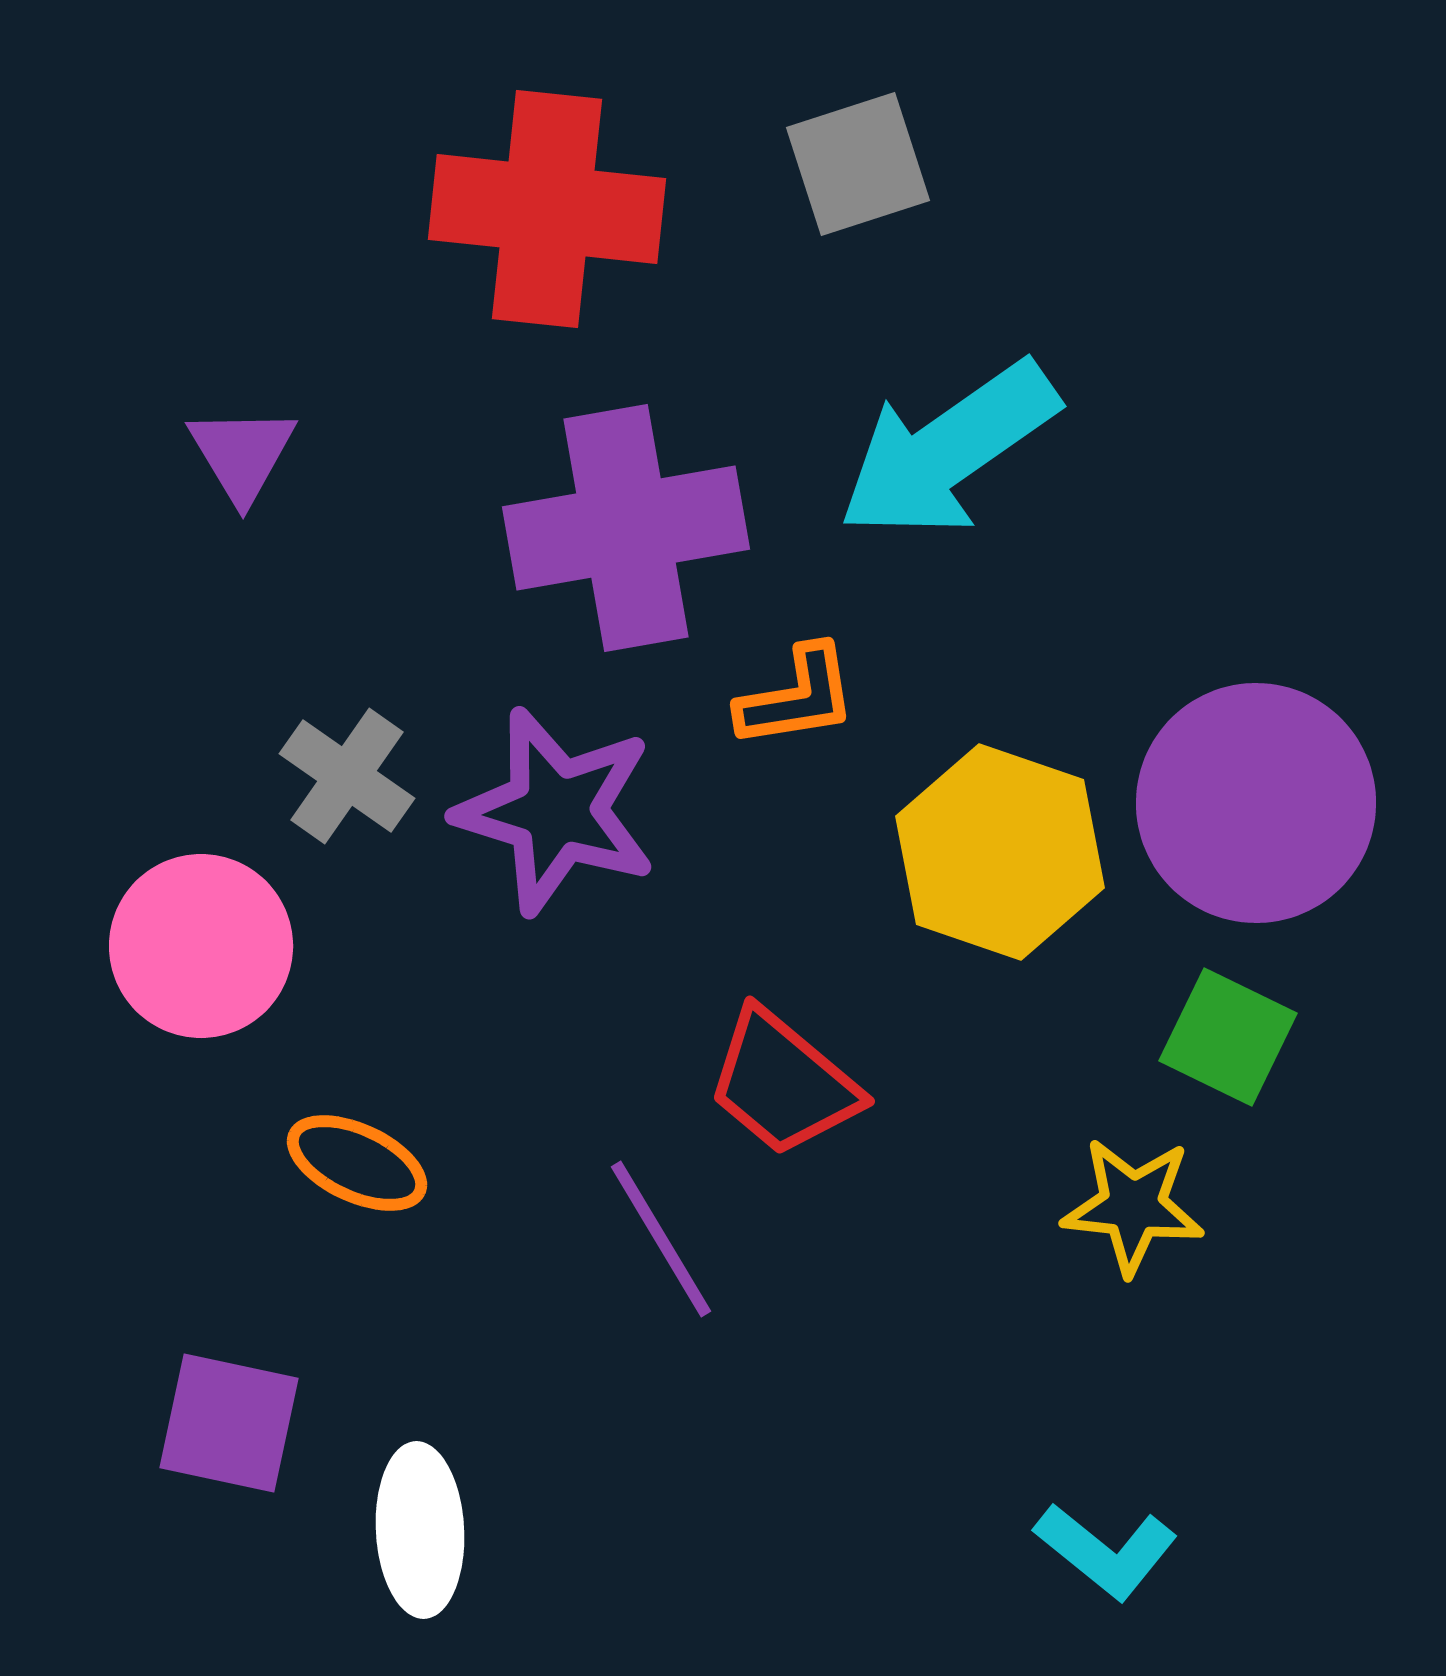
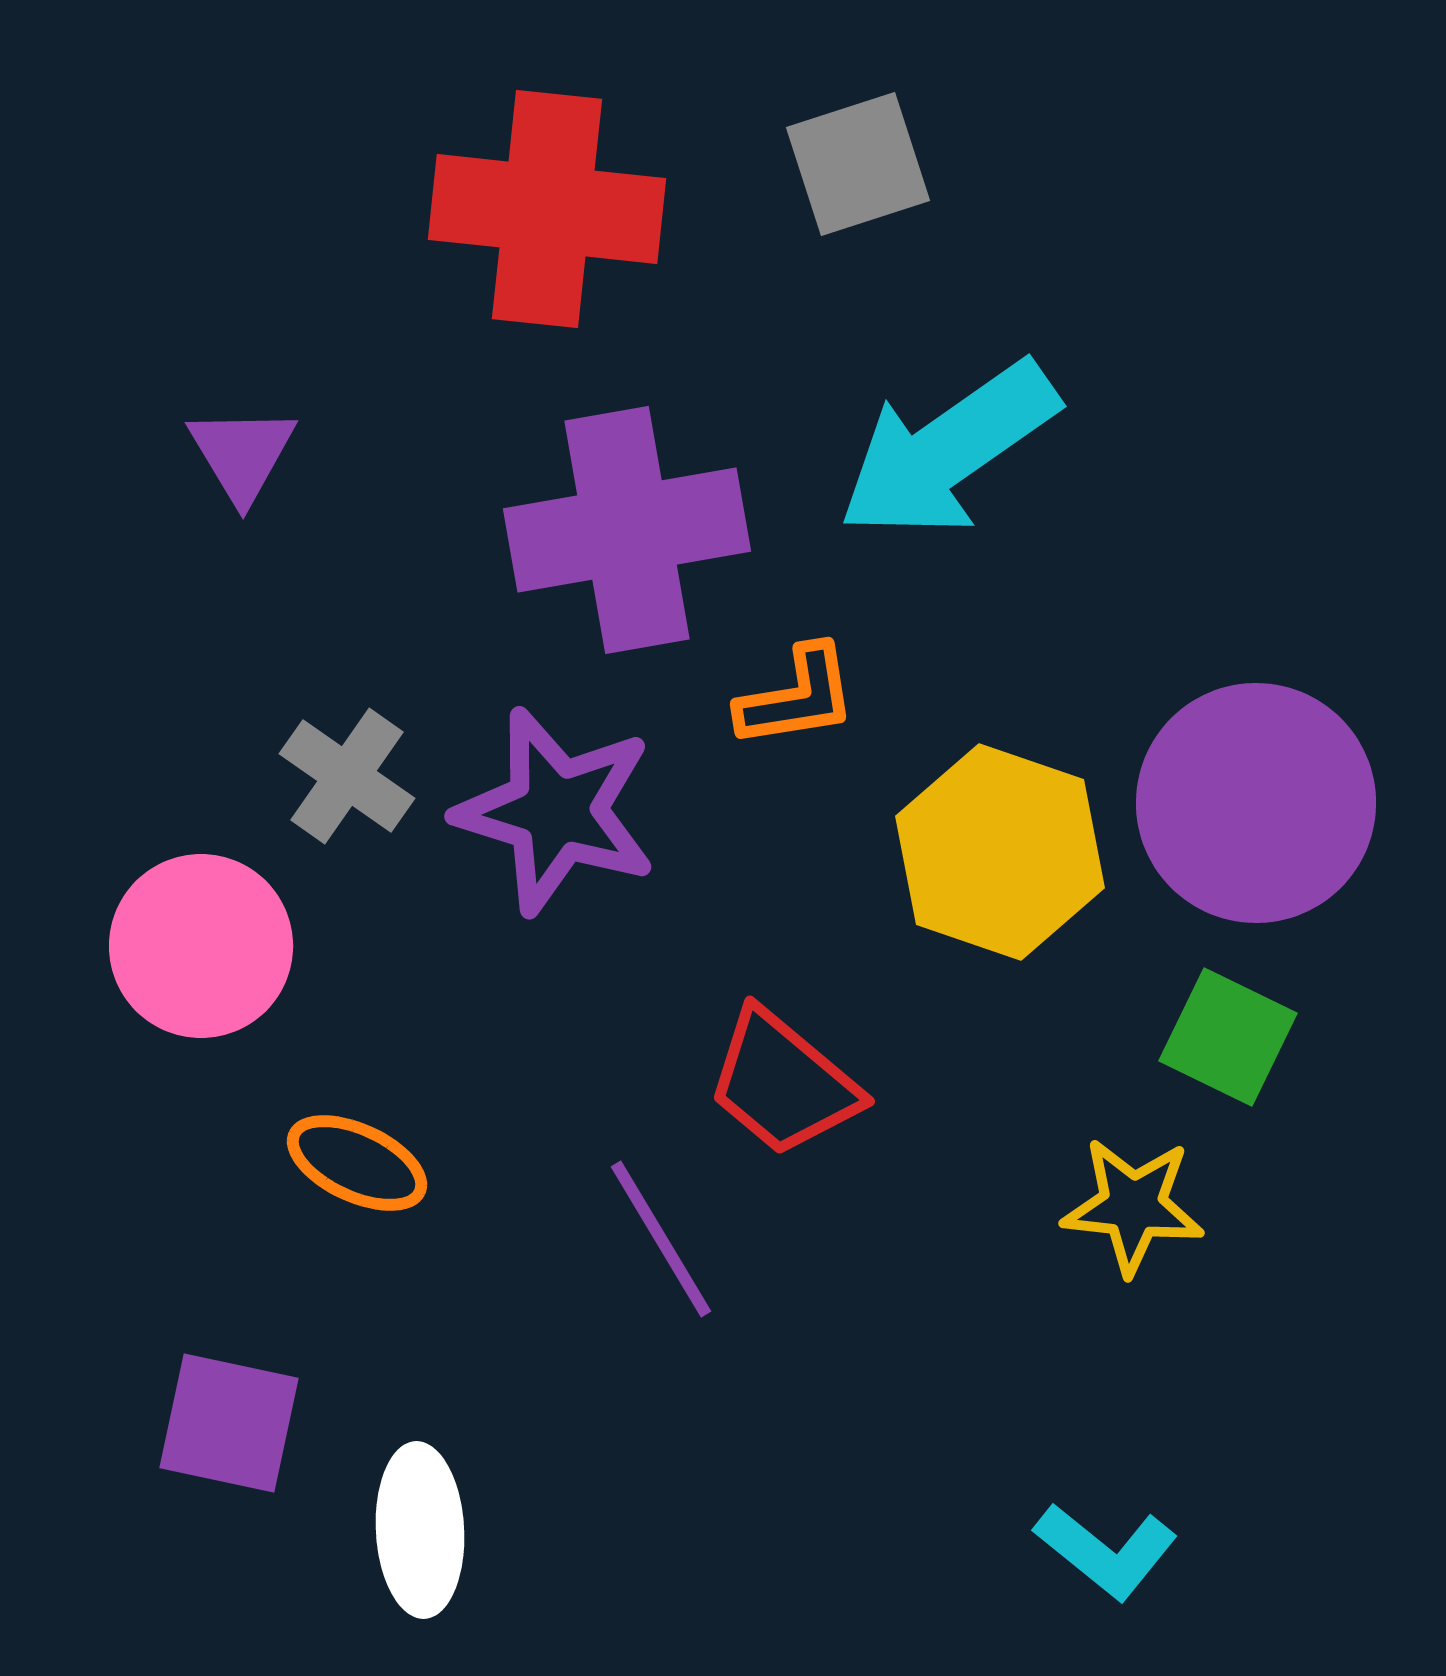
purple cross: moved 1 px right, 2 px down
